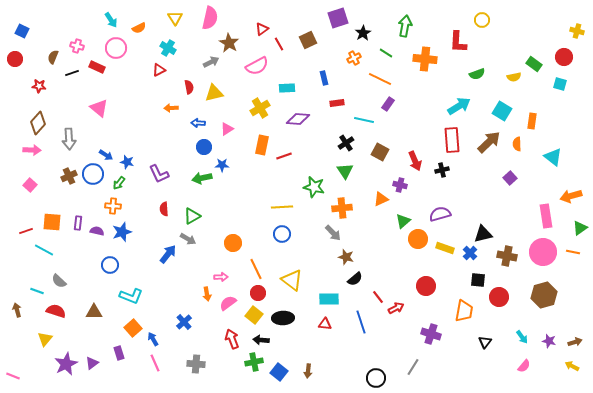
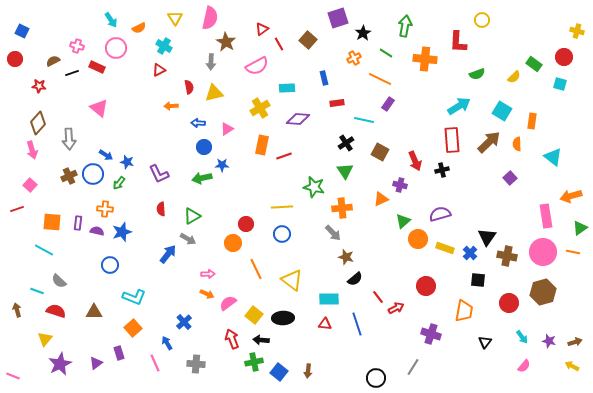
brown square at (308, 40): rotated 24 degrees counterclockwise
brown star at (229, 43): moved 3 px left, 1 px up
cyan cross at (168, 48): moved 4 px left, 2 px up
brown semicircle at (53, 57): moved 4 px down; rotated 40 degrees clockwise
gray arrow at (211, 62): rotated 119 degrees clockwise
yellow semicircle at (514, 77): rotated 32 degrees counterclockwise
orange arrow at (171, 108): moved 2 px up
pink arrow at (32, 150): rotated 72 degrees clockwise
orange cross at (113, 206): moved 8 px left, 3 px down
red semicircle at (164, 209): moved 3 px left
red line at (26, 231): moved 9 px left, 22 px up
black triangle at (483, 234): moved 4 px right, 3 px down; rotated 42 degrees counterclockwise
pink arrow at (221, 277): moved 13 px left, 3 px up
red circle at (258, 293): moved 12 px left, 69 px up
orange arrow at (207, 294): rotated 56 degrees counterclockwise
brown hexagon at (544, 295): moved 1 px left, 3 px up
cyan L-shape at (131, 296): moved 3 px right, 1 px down
red circle at (499, 297): moved 10 px right, 6 px down
blue line at (361, 322): moved 4 px left, 2 px down
blue arrow at (153, 339): moved 14 px right, 4 px down
purple triangle at (92, 363): moved 4 px right
purple star at (66, 364): moved 6 px left
